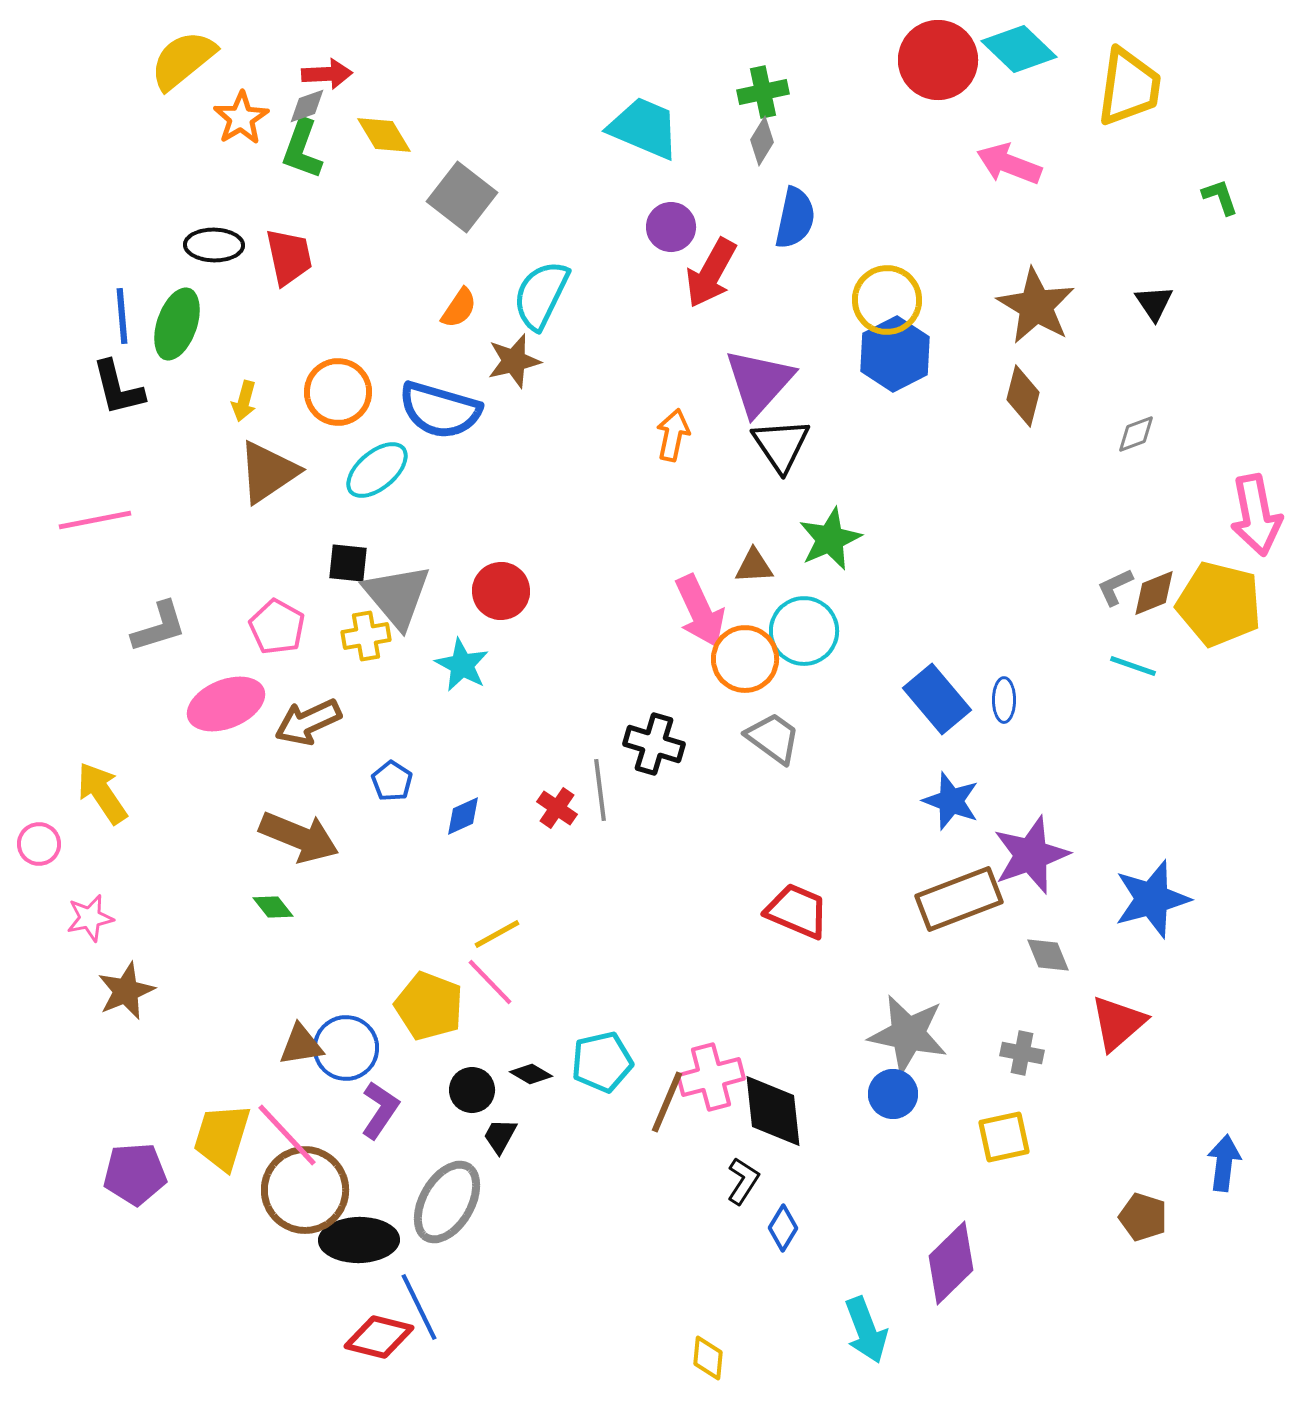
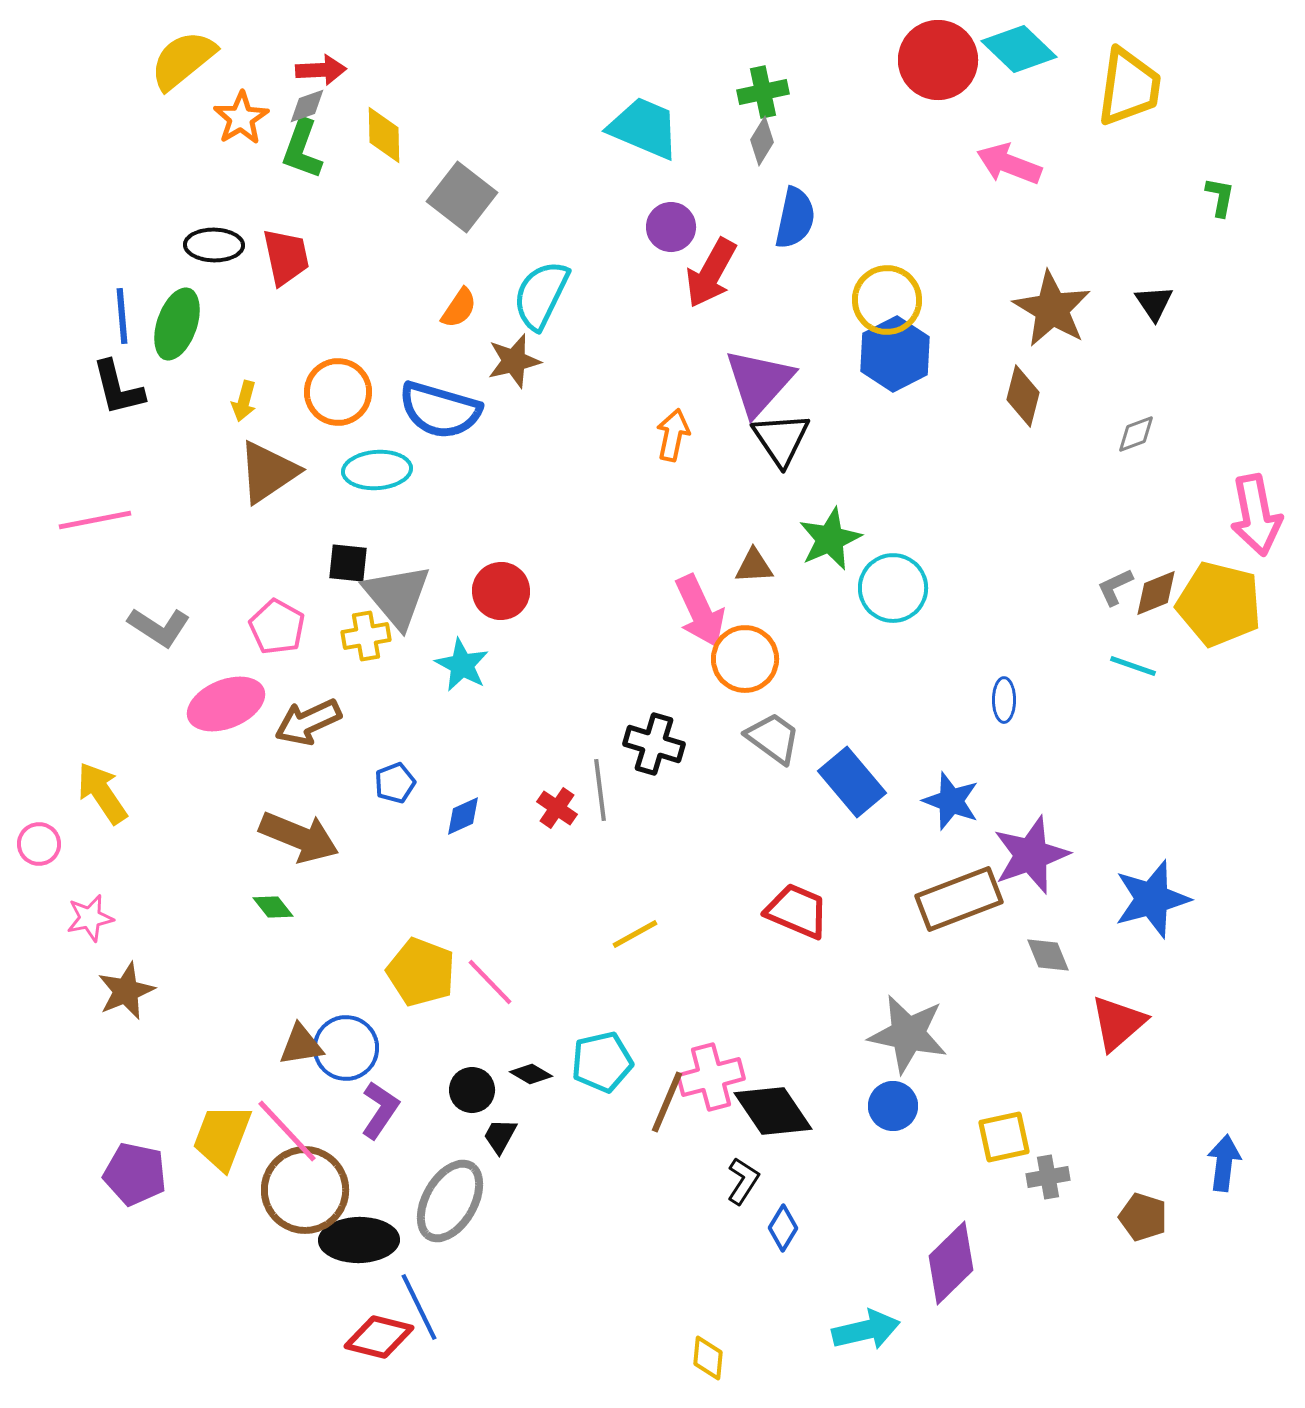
red arrow at (327, 74): moved 6 px left, 4 px up
yellow diamond at (384, 135): rotated 30 degrees clockwise
green L-shape at (1220, 197): rotated 30 degrees clockwise
red trapezoid at (289, 257): moved 3 px left
brown star at (1036, 306): moved 16 px right, 3 px down
black triangle at (781, 445): moved 6 px up
cyan ellipse at (377, 470): rotated 36 degrees clockwise
brown diamond at (1154, 593): moved 2 px right
gray L-shape at (159, 627): rotated 50 degrees clockwise
cyan circle at (804, 631): moved 89 px right, 43 px up
blue rectangle at (937, 699): moved 85 px left, 83 px down
blue pentagon at (392, 781): moved 3 px right, 2 px down; rotated 18 degrees clockwise
yellow line at (497, 934): moved 138 px right
yellow pentagon at (429, 1006): moved 8 px left, 34 px up
gray cross at (1022, 1053): moved 26 px right, 124 px down; rotated 21 degrees counterclockwise
blue circle at (893, 1094): moved 12 px down
black diamond at (773, 1111): rotated 28 degrees counterclockwise
pink line at (287, 1135): moved 4 px up
yellow trapezoid at (222, 1137): rotated 4 degrees clockwise
purple pentagon at (135, 1174): rotated 16 degrees clockwise
gray ellipse at (447, 1202): moved 3 px right, 1 px up
cyan arrow at (866, 1330): rotated 82 degrees counterclockwise
